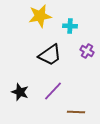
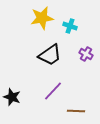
yellow star: moved 2 px right, 2 px down
cyan cross: rotated 16 degrees clockwise
purple cross: moved 1 px left, 3 px down
black star: moved 8 px left, 5 px down
brown line: moved 1 px up
